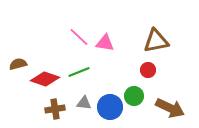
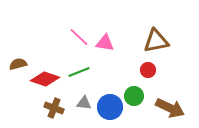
brown cross: moved 1 px left, 1 px up; rotated 30 degrees clockwise
